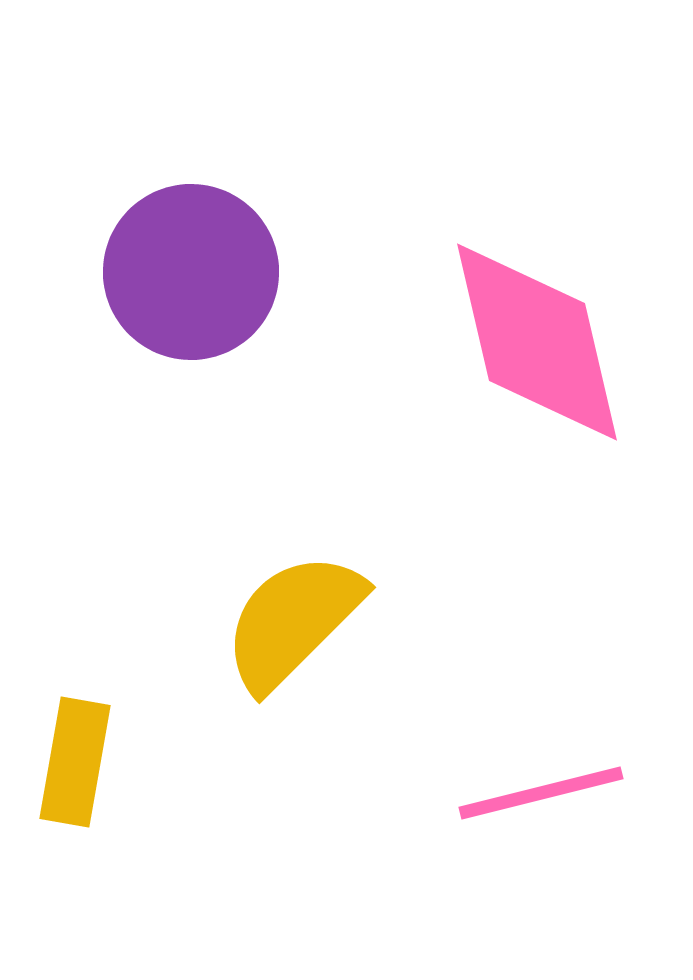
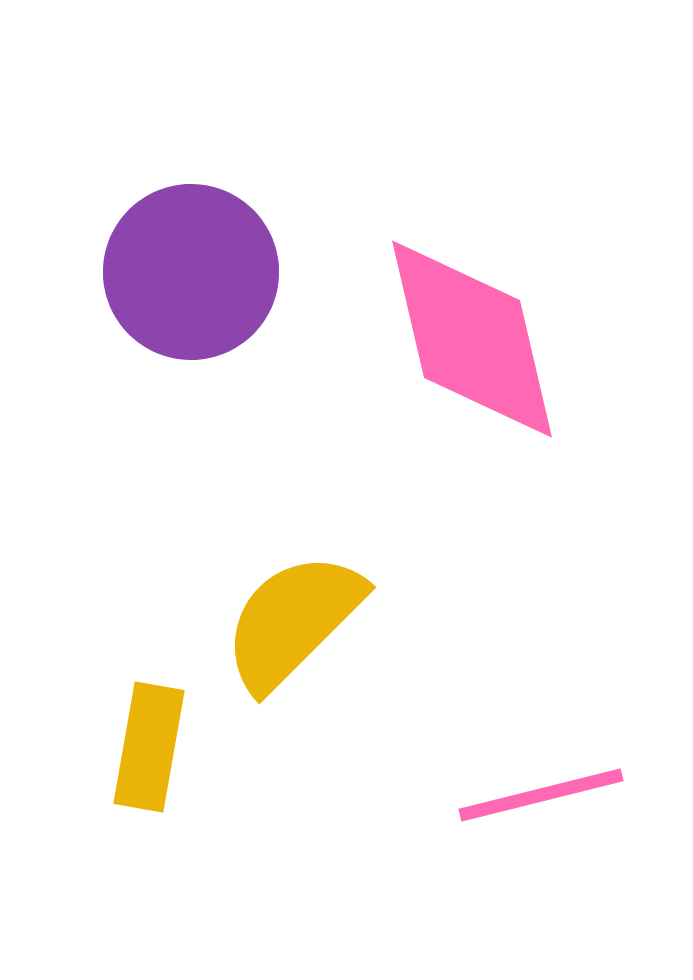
pink diamond: moved 65 px left, 3 px up
yellow rectangle: moved 74 px right, 15 px up
pink line: moved 2 px down
